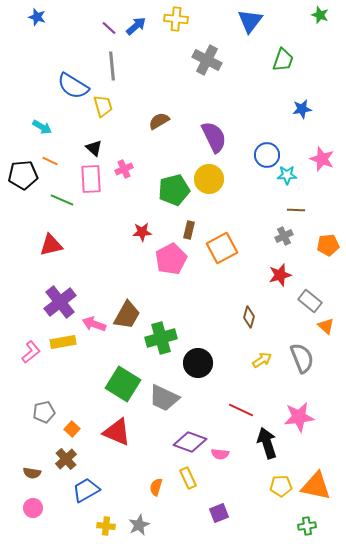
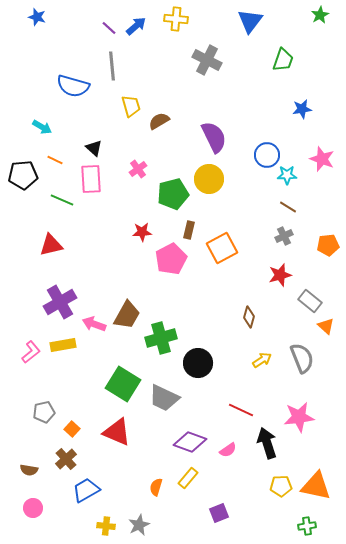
green star at (320, 15): rotated 24 degrees clockwise
blue semicircle at (73, 86): rotated 16 degrees counterclockwise
yellow trapezoid at (103, 106): moved 28 px right
orange line at (50, 161): moved 5 px right, 1 px up
pink cross at (124, 169): moved 14 px right; rotated 12 degrees counterclockwise
green pentagon at (174, 190): moved 1 px left, 4 px down
brown line at (296, 210): moved 8 px left, 3 px up; rotated 30 degrees clockwise
purple cross at (60, 302): rotated 8 degrees clockwise
yellow rectangle at (63, 342): moved 3 px down
pink semicircle at (220, 454): moved 8 px right, 4 px up; rotated 42 degrees counterclockwise
brown semicircle at (32, 473): moved 3 px left, 3 px up
yellow rectangle at (188, 478): rotated 65 degrees clockwise
